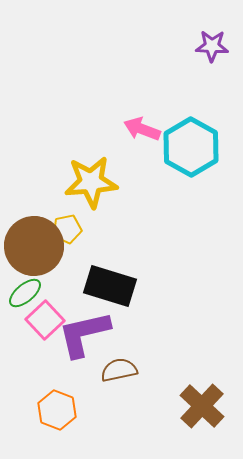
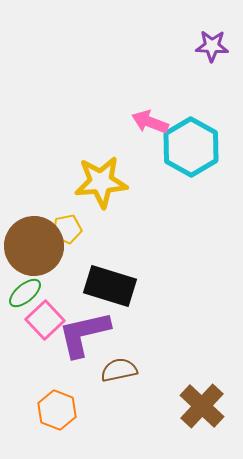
pink arrow: moved 8 px right, 7 px up
yellow star: moved 10 px right
